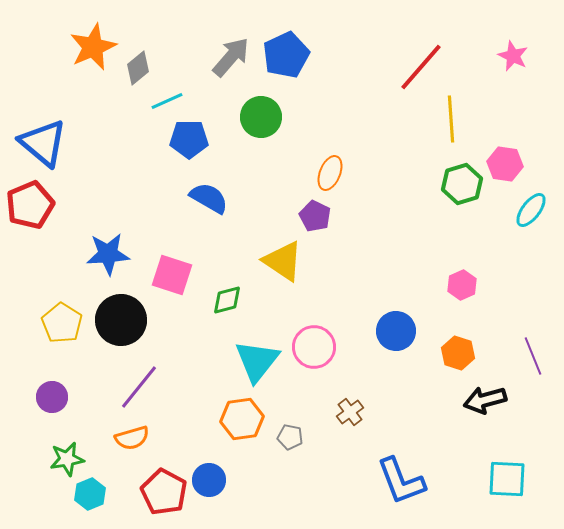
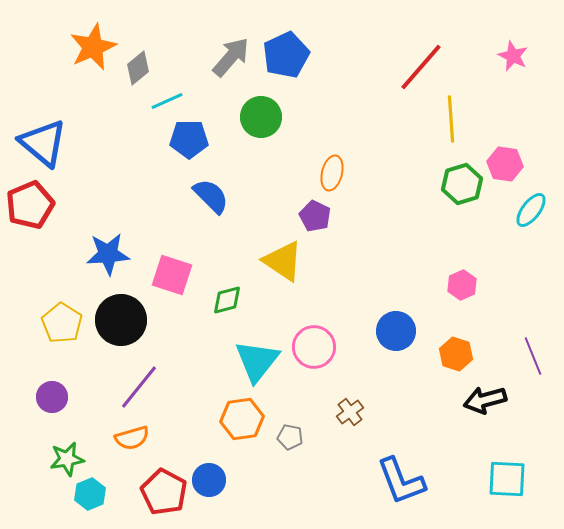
orange ellipse at (330, 173): moved 2 px right; rotated 8 degrees counterclockwise
blue semicircle at (209, 198): moved 2 px right, 2 px up; rotated 15 degrees clockwise
orange hexagon at (458, 353): moved 2 px left, 1 px down
